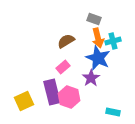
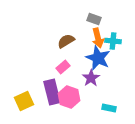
cyan cross: rotated 21 degrees clockwise
cyan rectangle: moved 4 px left, 4 px up
